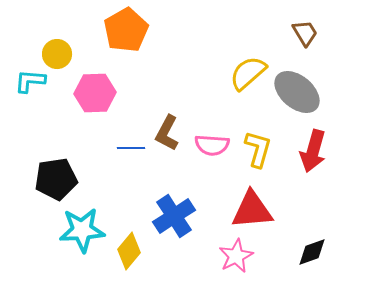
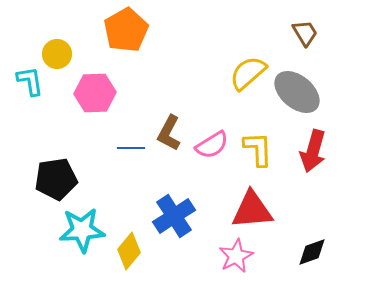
cyan L-shape: rotated 76 degrees clockwise
brown L-shape: moved 2 px right
pink semicircle: rotated 36 degrees counterclockwise
yellow L-shape: rotated 18 degrees counterclockwise
